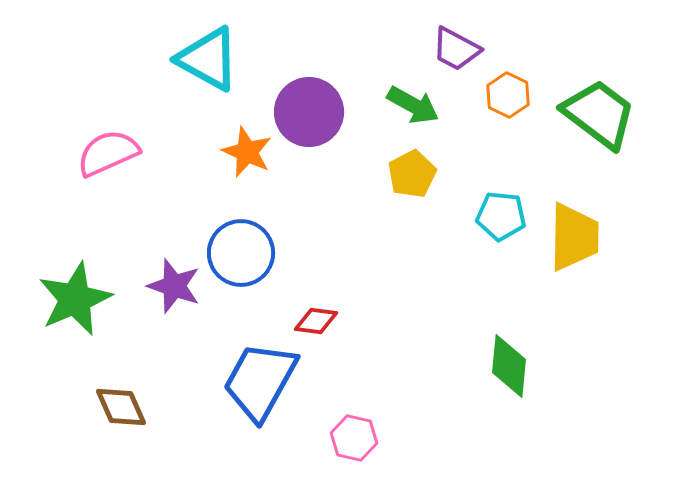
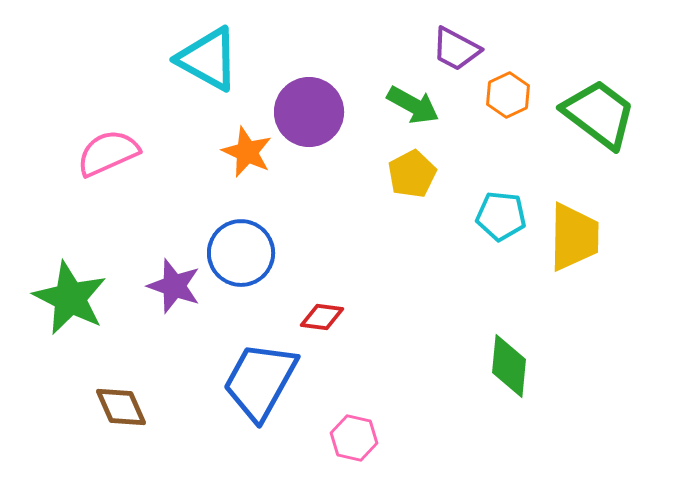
orange hexagon: rotated 9 degrees clockwise
green star: moved 5 px left, 1 px up; rotated 22 degrees counterclockwise
red diamond: moved 6 px right, 4 px up
